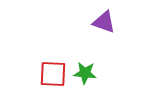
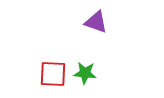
purple triangle: moved 8 px left
